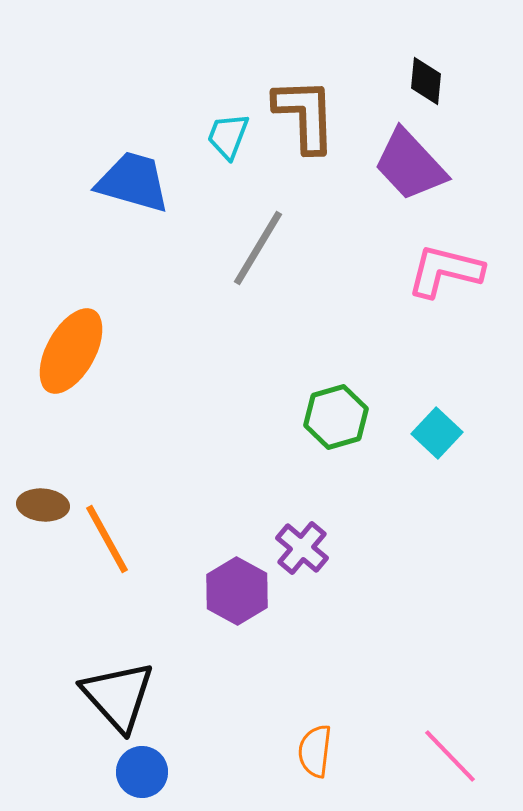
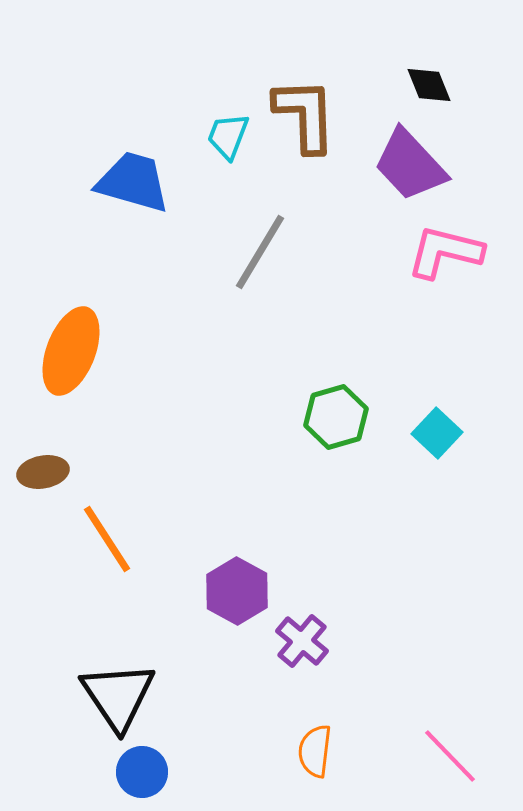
black diamond: moved 3 px right, 4 px down; rotated 27 degrees counterclockwise
gray line: moved 2 px right, 4 px down
pink L-shape: moved 19 px up
orange ellipse: rotated 8 degrees counterclockwise
brown ellipse: moved 33 px up; rotated 15 degrees counterclockwise
orange line: rotated 4 degrees counterclockwise
purple cross: moved 93 px down
black triangle: rotated 8 degrees clockwise
